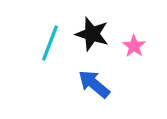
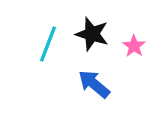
cyan line: moved 2 px left, 1 px down
